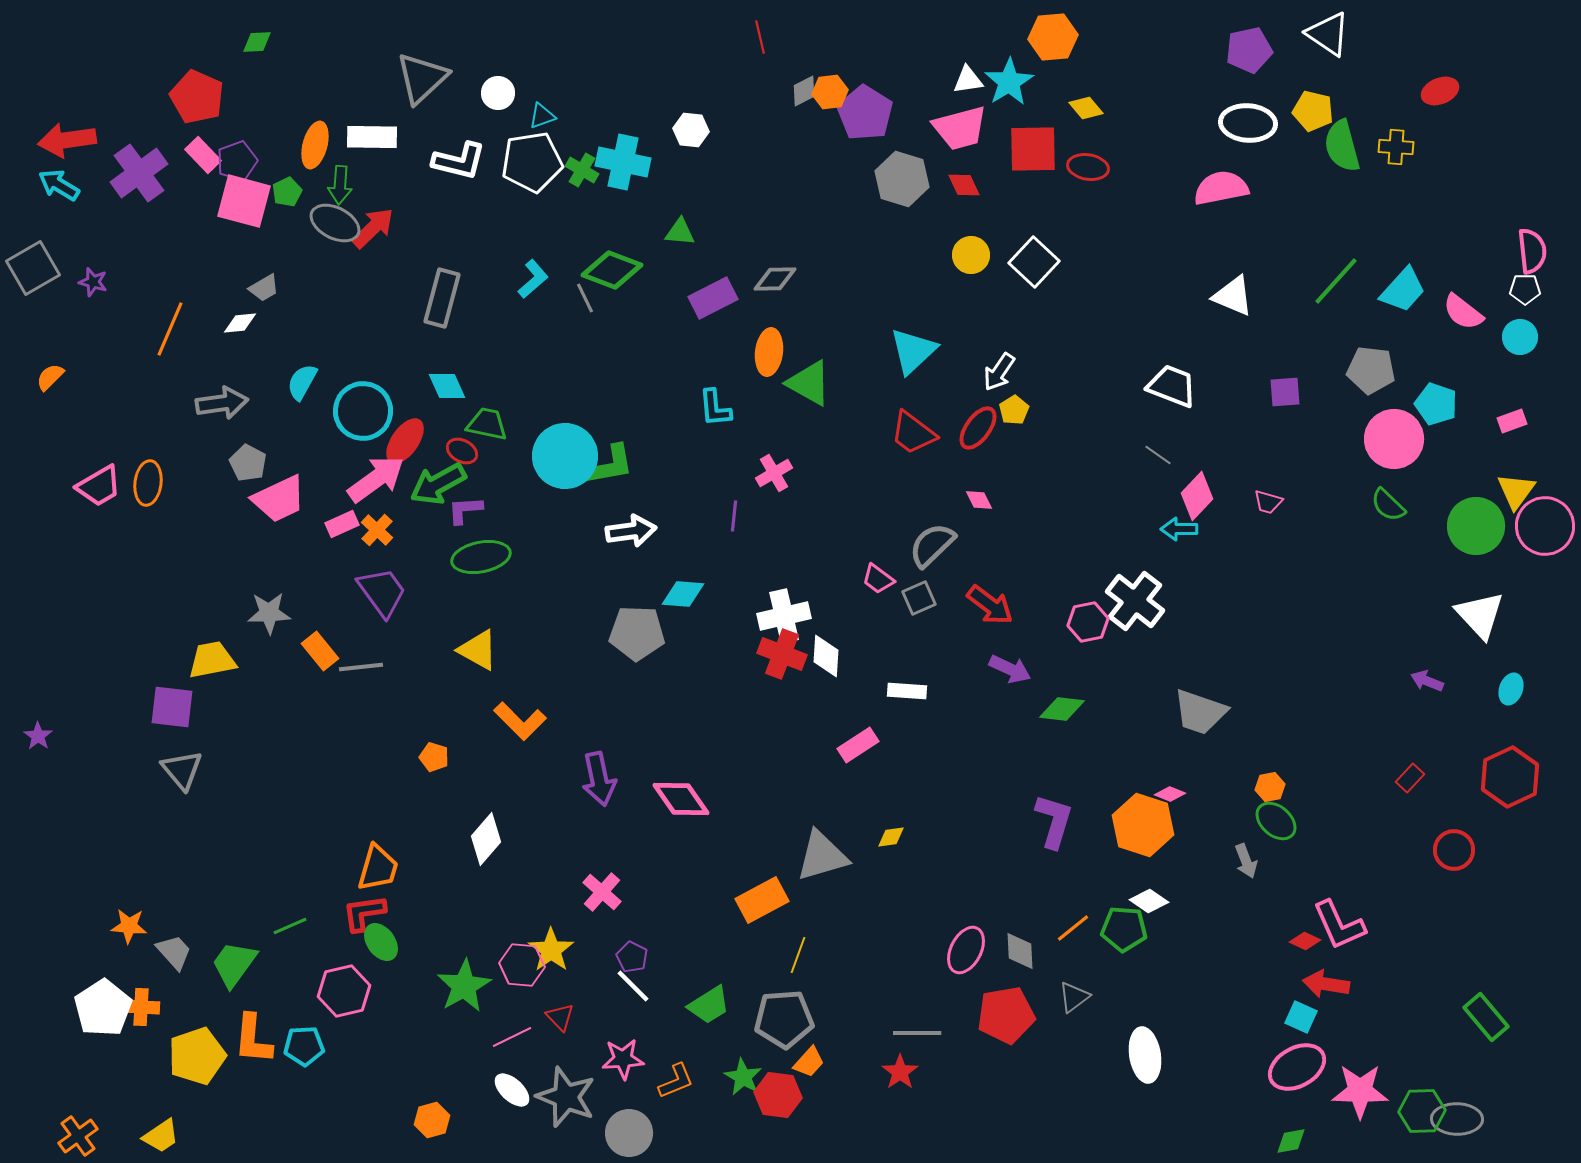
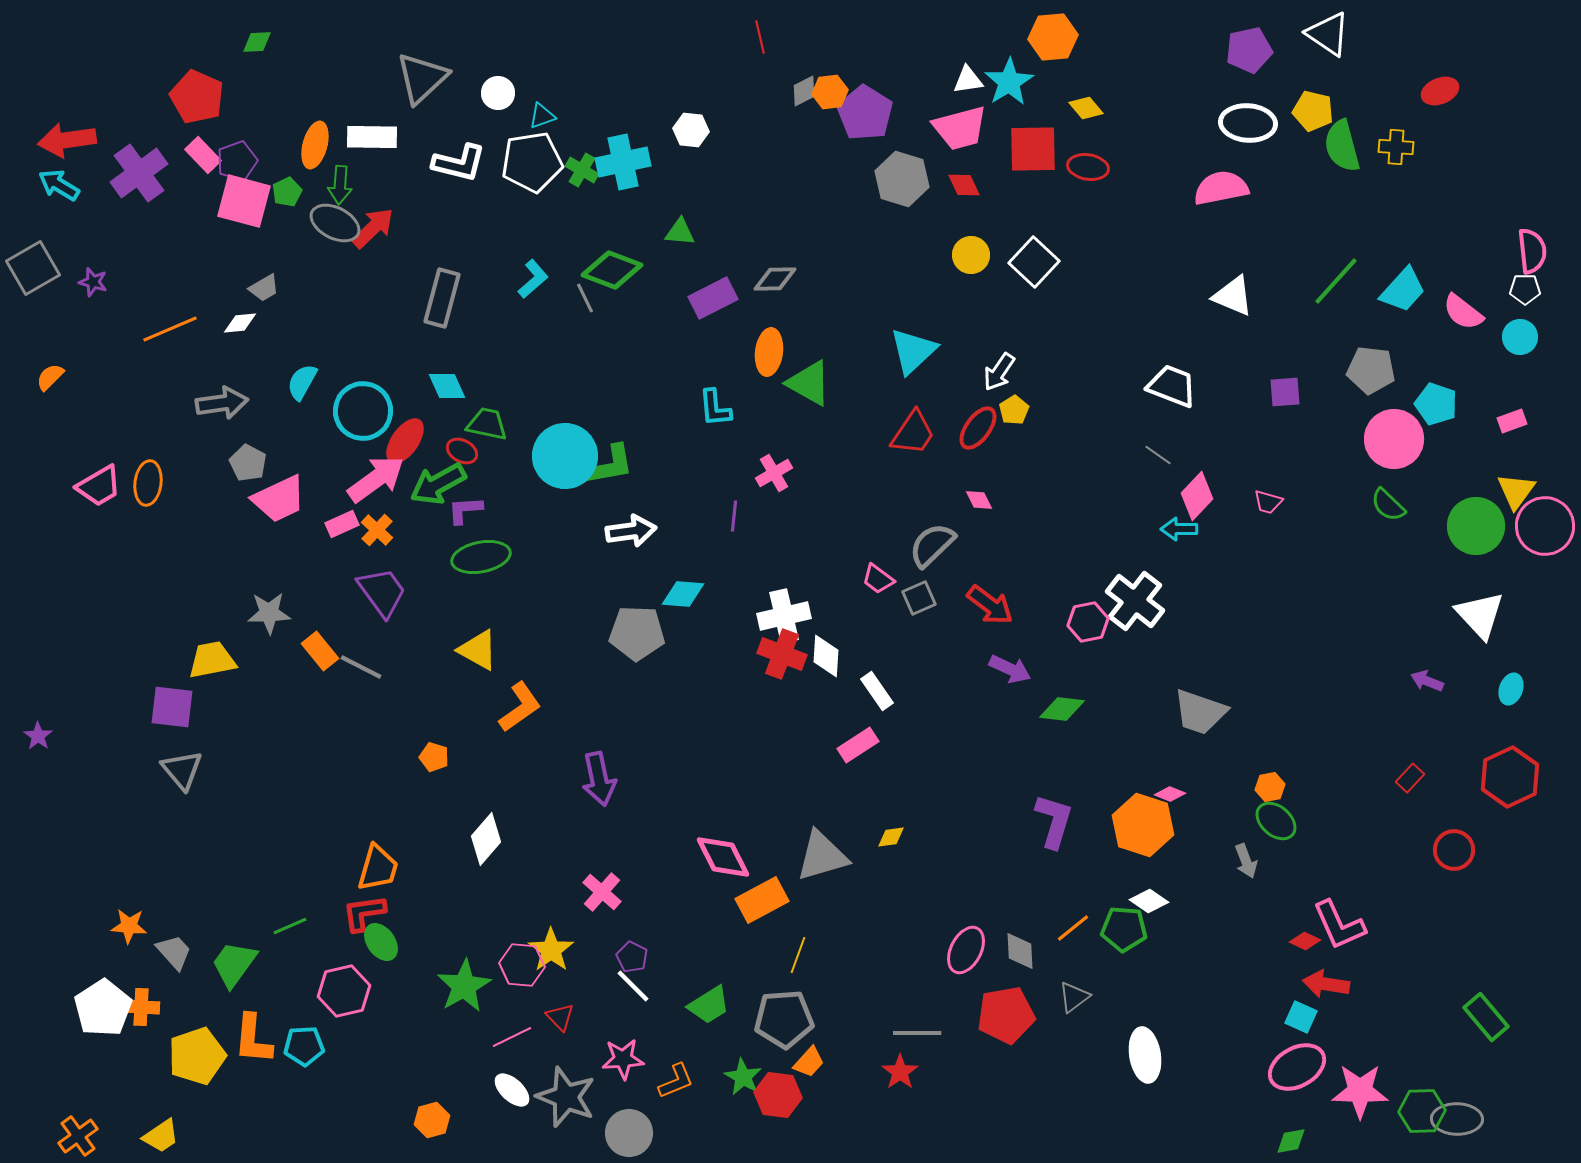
white L-shape at (459, 161): moved 2 px down
cyan cross at (623, 162): rotated 24 degrees counterclockwise
orange line at (170, 329): rotated 44 degrees clockwise
red trapezoid at (913, 433): rotated 93 degrees counterclockwise
gray line at (361, 667): rotated 33 degrees clockwise
white rectangle at (907, 691): moved 30 px left; rotated 51 degrees clockwise
orange L-shape at (520, 721): moved 14 px up; rotated 80 degrees counterclockwise
pink diamond at (681, 799): moved 42 px right, 58 px down; rotated 8 degrees clockwise
